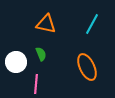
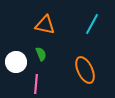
orange triangle: moved 1 px left, 1 px down
orange ellipse: moved 2 px left, 3 px down
